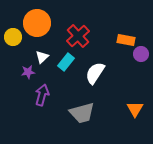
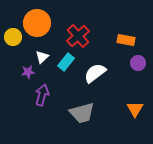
purple circle: moved 3 px left, 9 px down
white semicircle: rotated 20 degrees clockwise
